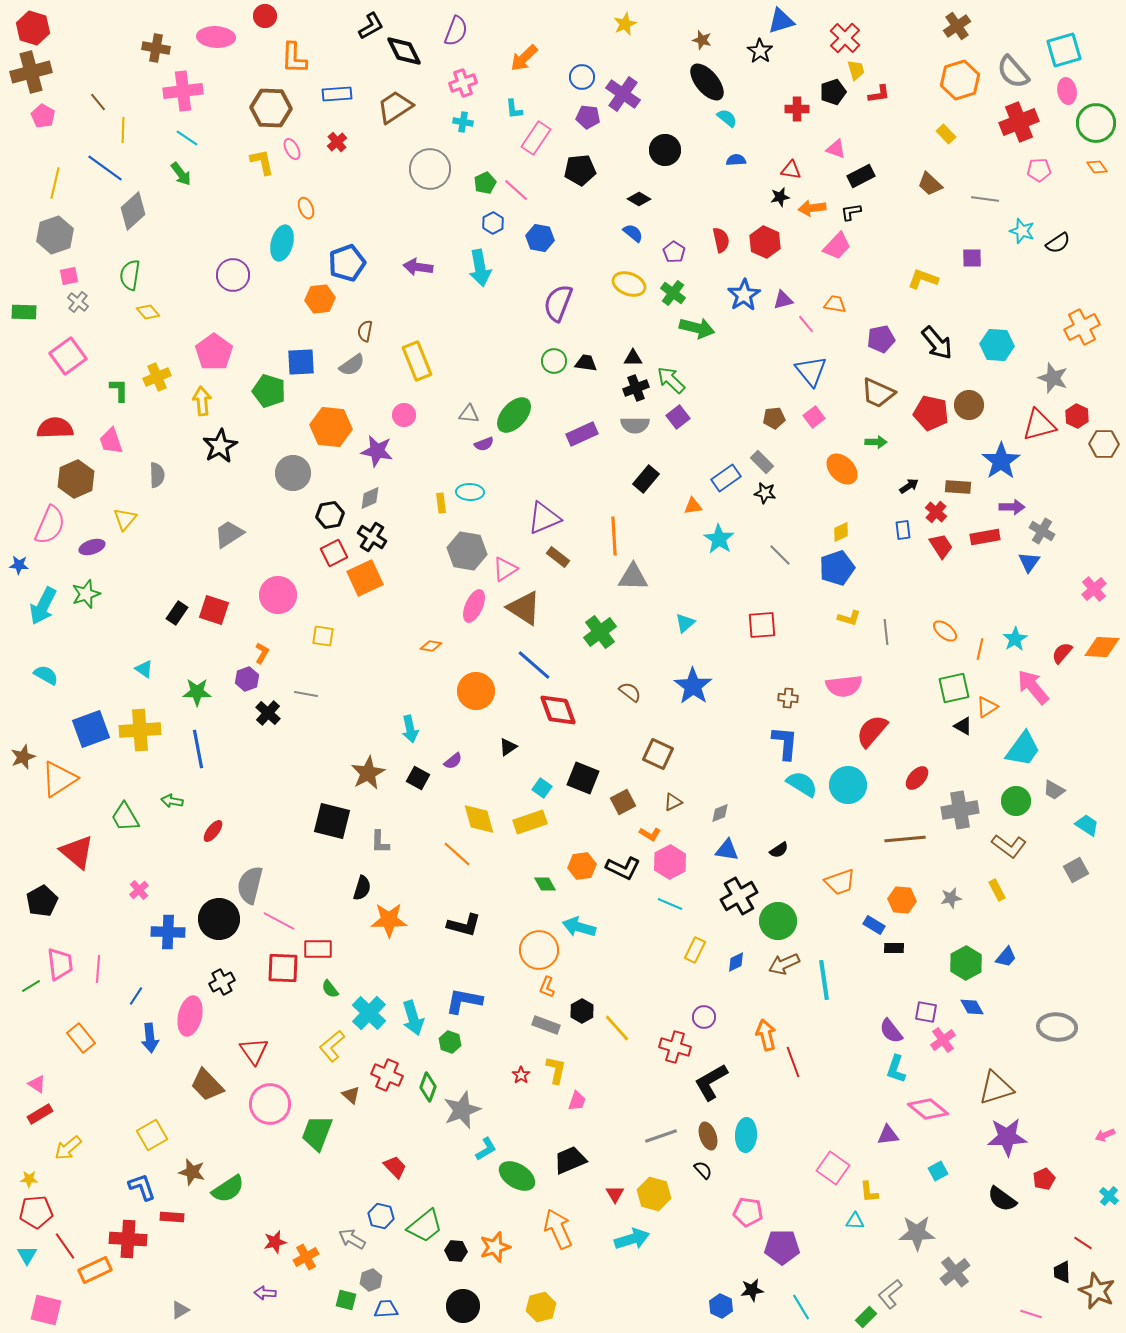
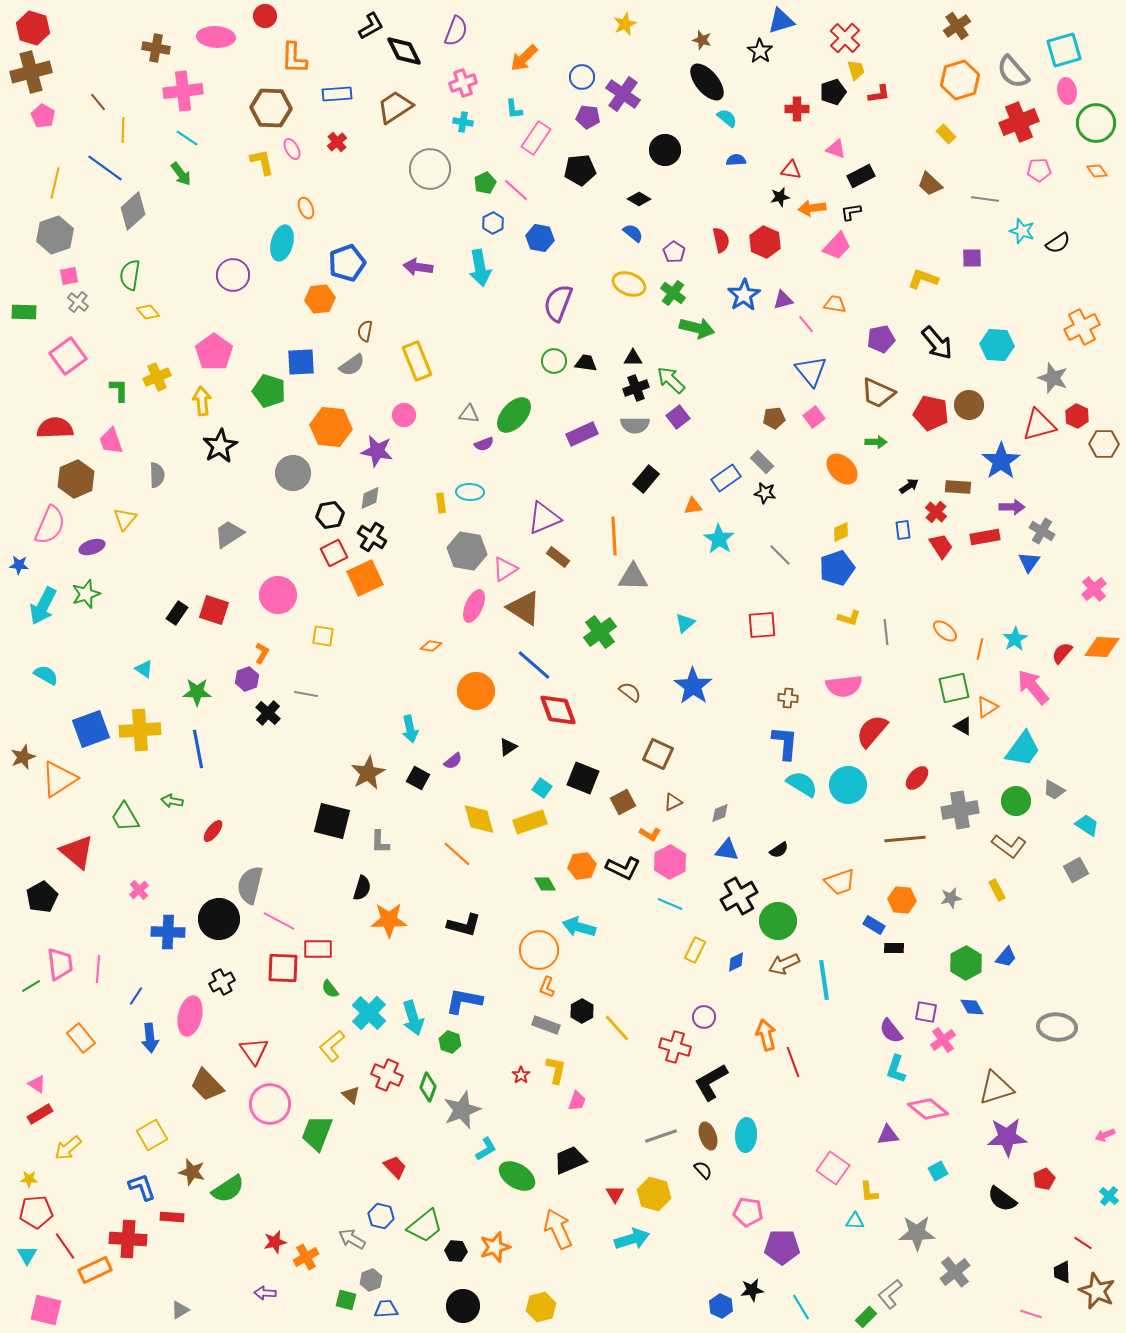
orange diamond at (1097, 167): moved 4 px down
black pentagon at (42, 901): moved 4 px up
